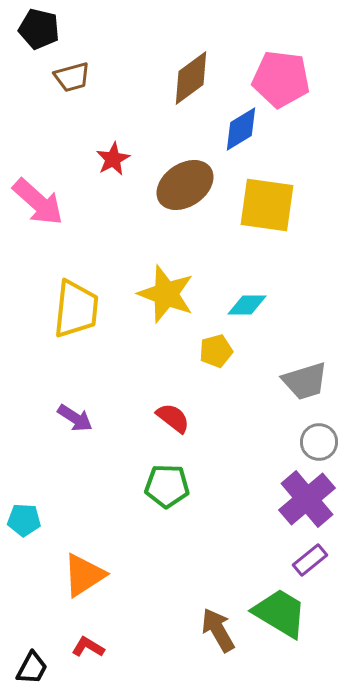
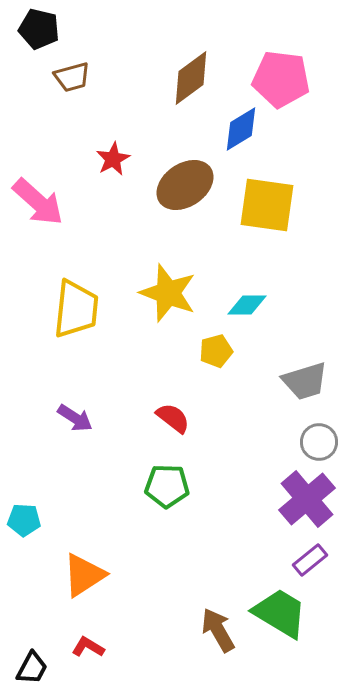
yellow star: moved 2 px right, 1 px up
